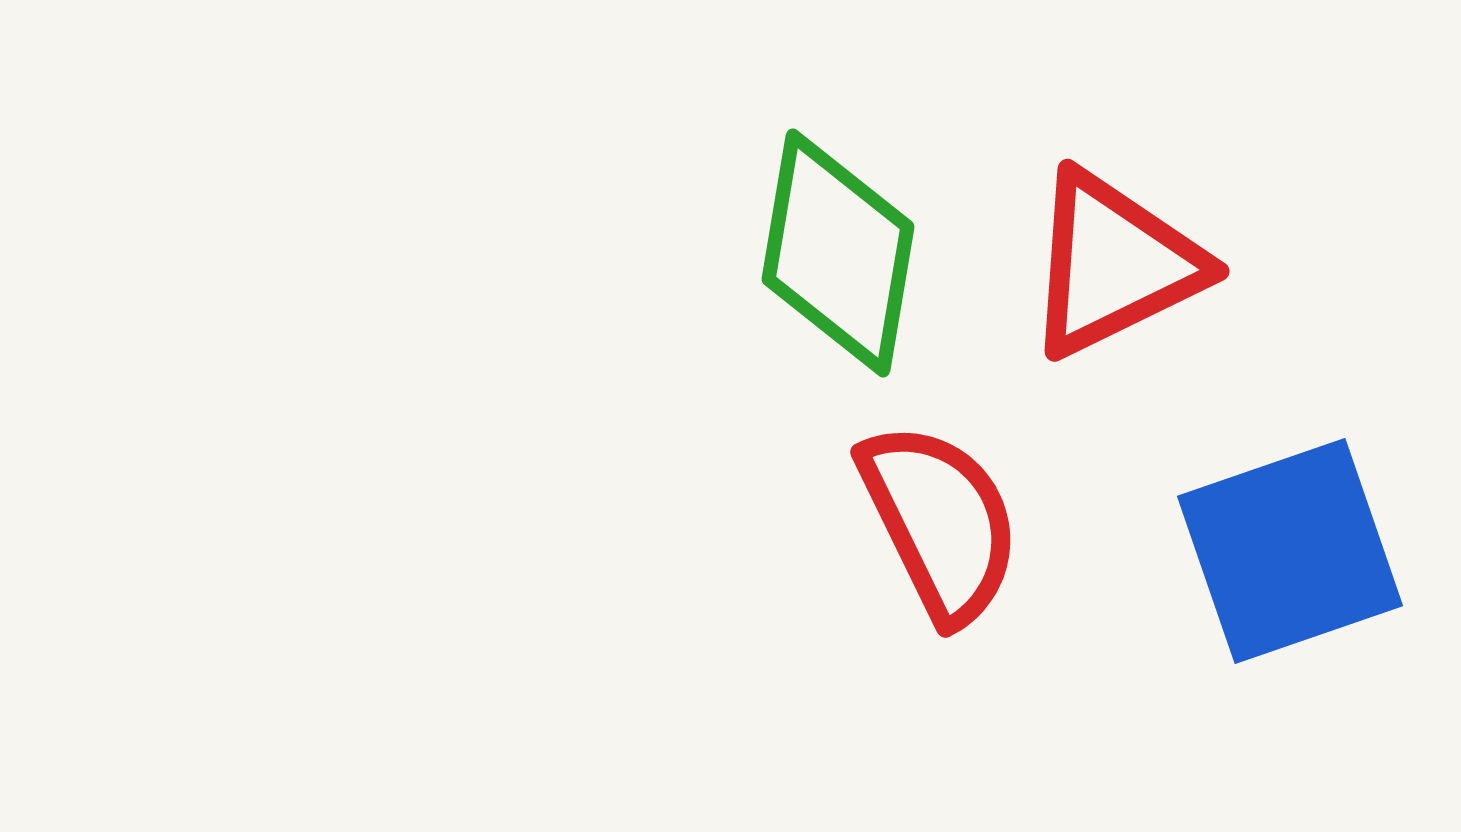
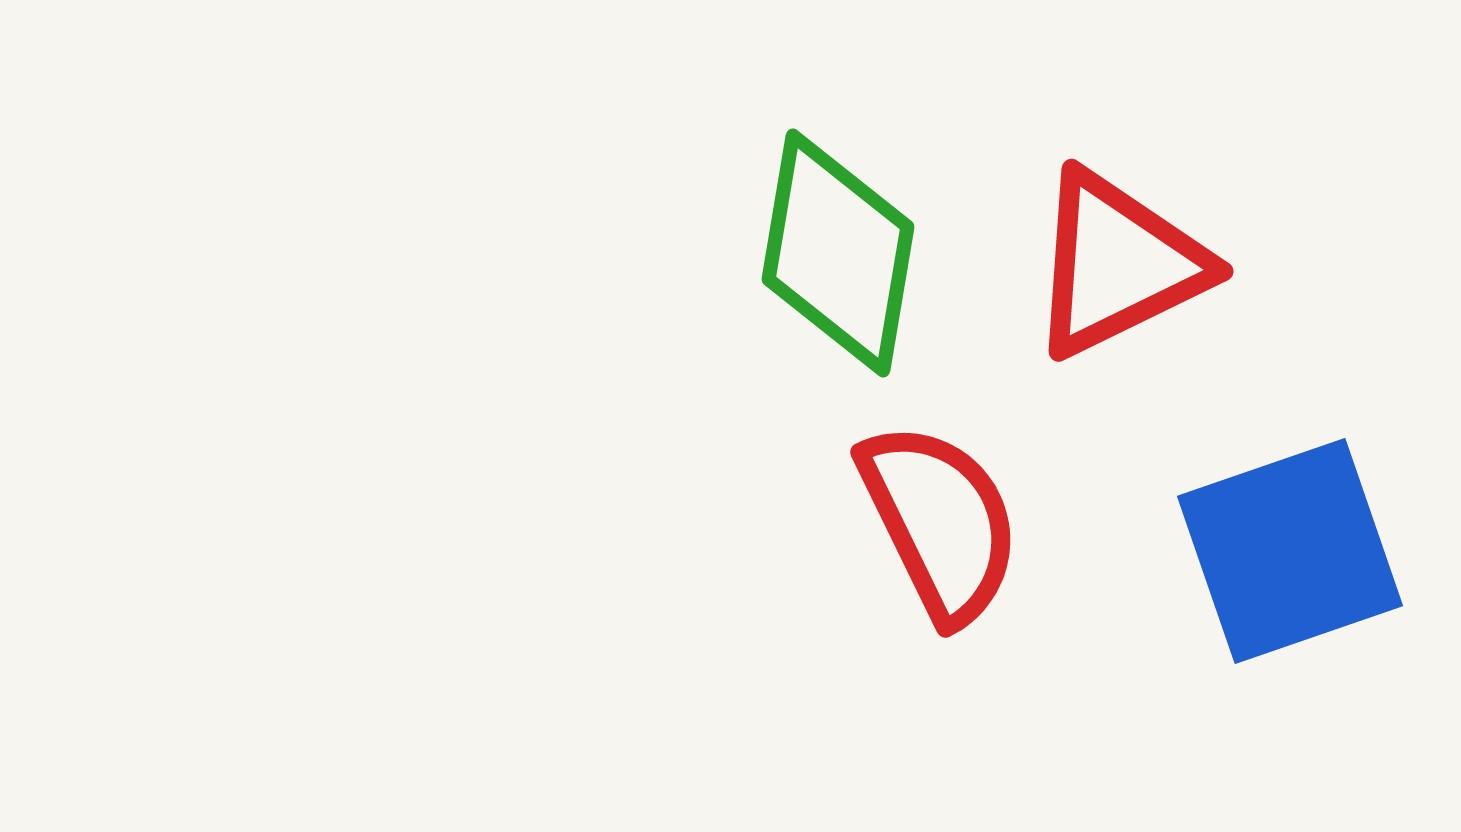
red triangle: moved 4 px right
